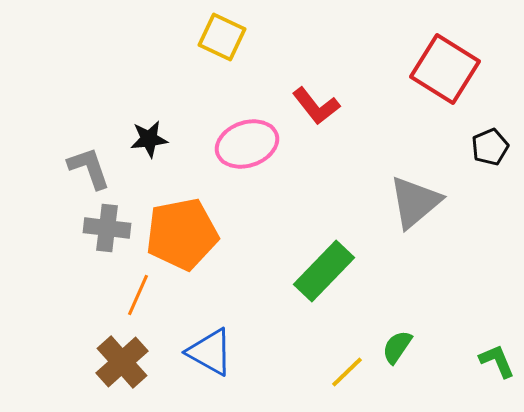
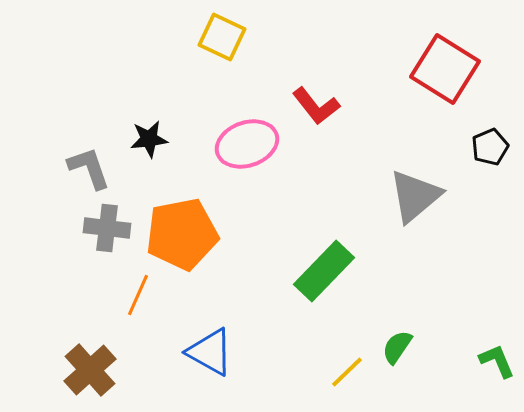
gray triangle: moved 6 px up
brown cross: moved 32 px left, 8 px down
